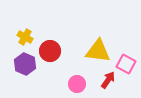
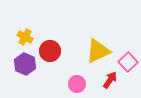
yellow triangle: rotated 32 degrees counterclockwise
pink square: moved 2 px right, 2 px up; rotated 18 degrees clockwise
red arrow: moved 2 px right
